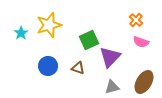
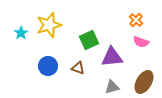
purple triangle: moved 2 px right; rotated 40 degrees clockwise
